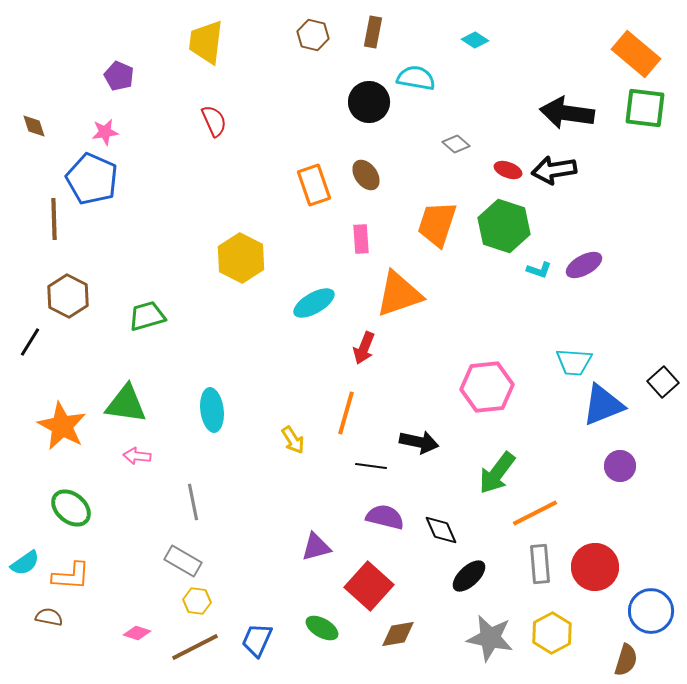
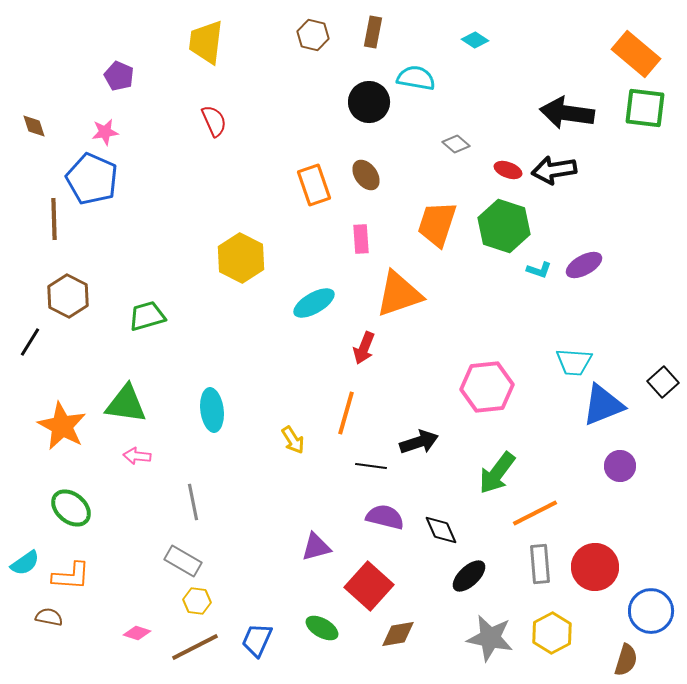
black arrow at (419, 442): rotated 30 degrees counterclockwise
